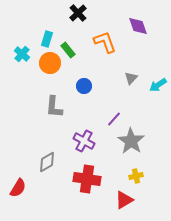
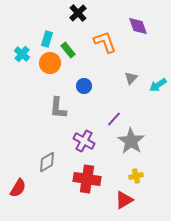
gray L-shape: moved 4 px right, 1 px down
